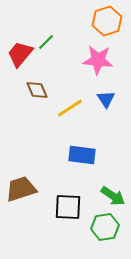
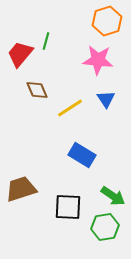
green line: moved 1 px up; rotated 30 degrees counterclockwise
blue rectangle: rotated 24 degrees clockwise
